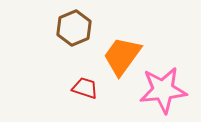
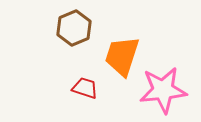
orange trapezoid: rotated 18 degrees counterclockwise
